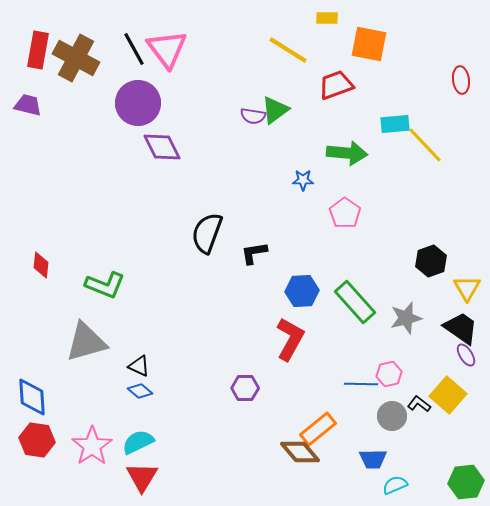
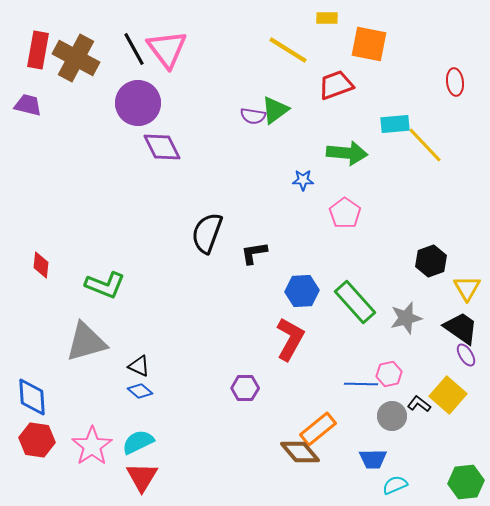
red ellipse at (461, 80): moved 6 px left, 2 px down
